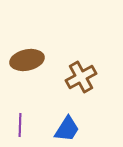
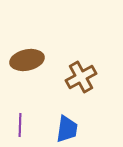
blue trapezoid: rotated 24 degrees counterclockwise
